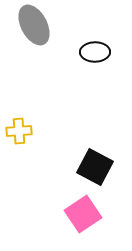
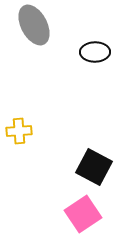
black square: moved 1 px left
